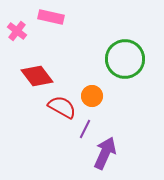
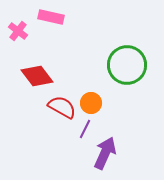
pink cross: moved 1 px right
green circle: moved 2 px right, 6 px down
orange circle: moved 1 px left, 7 px down
